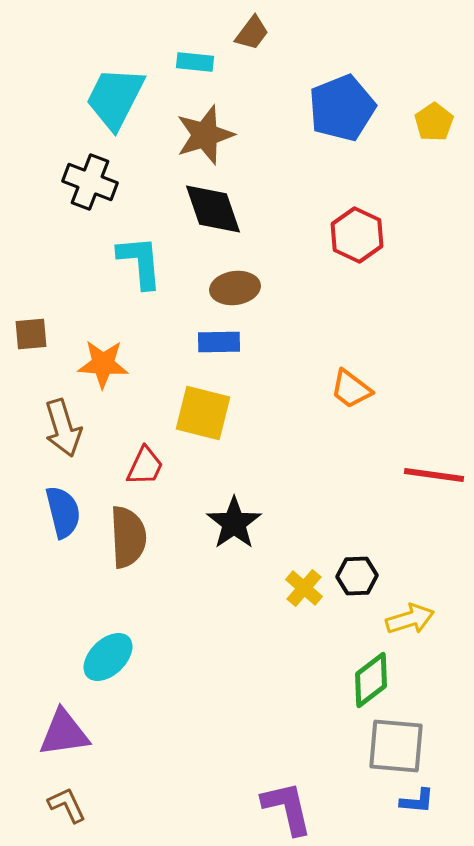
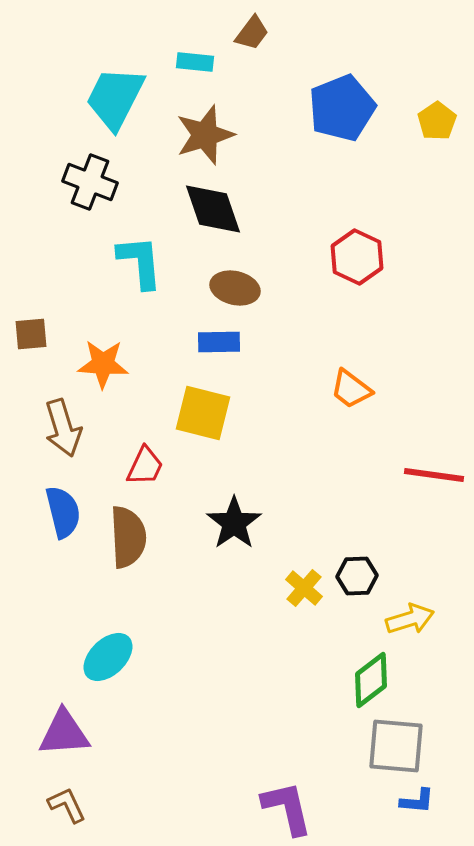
yellow pentagon: moved 3 px right, 1 px up
red hexagon: moved 22 px down
brown ellipse: rotated 21 degrees clockwise
purple triangle: rotated 4 degrees clockwise
